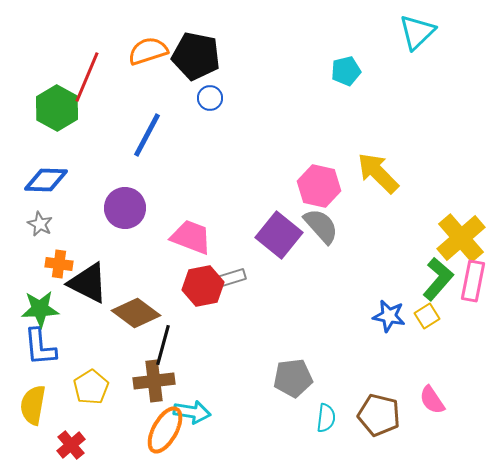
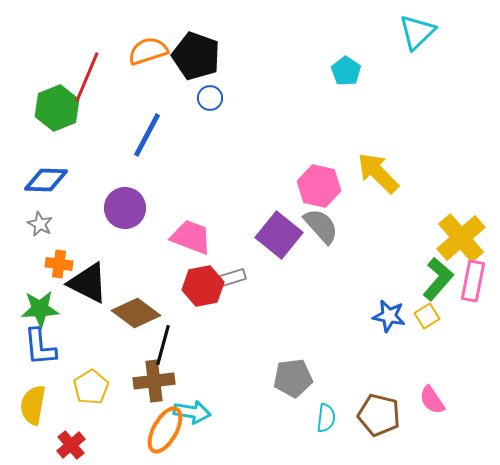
black pentagon: rotated 9 degrees clockwise
cyan pentagon: rotated 24 degrees counterclockwise
green hexagon: rotated 9 degrees clockwise
